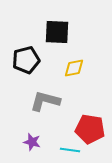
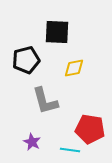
gray L-shape: rotated 120 degrees counterclockwise
purple star: rotated 12 degrees clockwise
